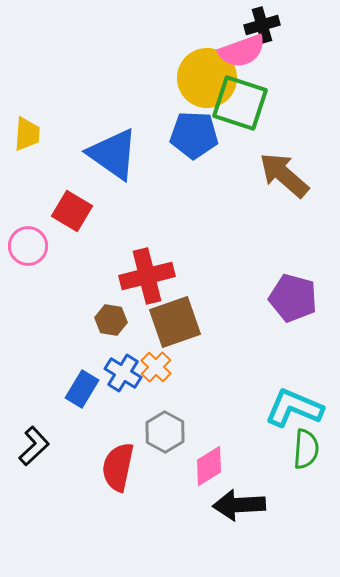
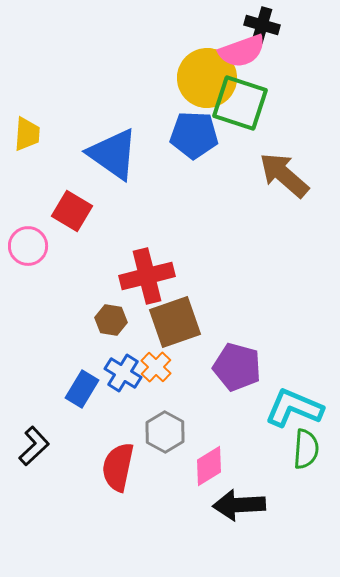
black cross: rotated 32 degrees clockwise
purple pentagon: moved 56 px left, 69 px down
